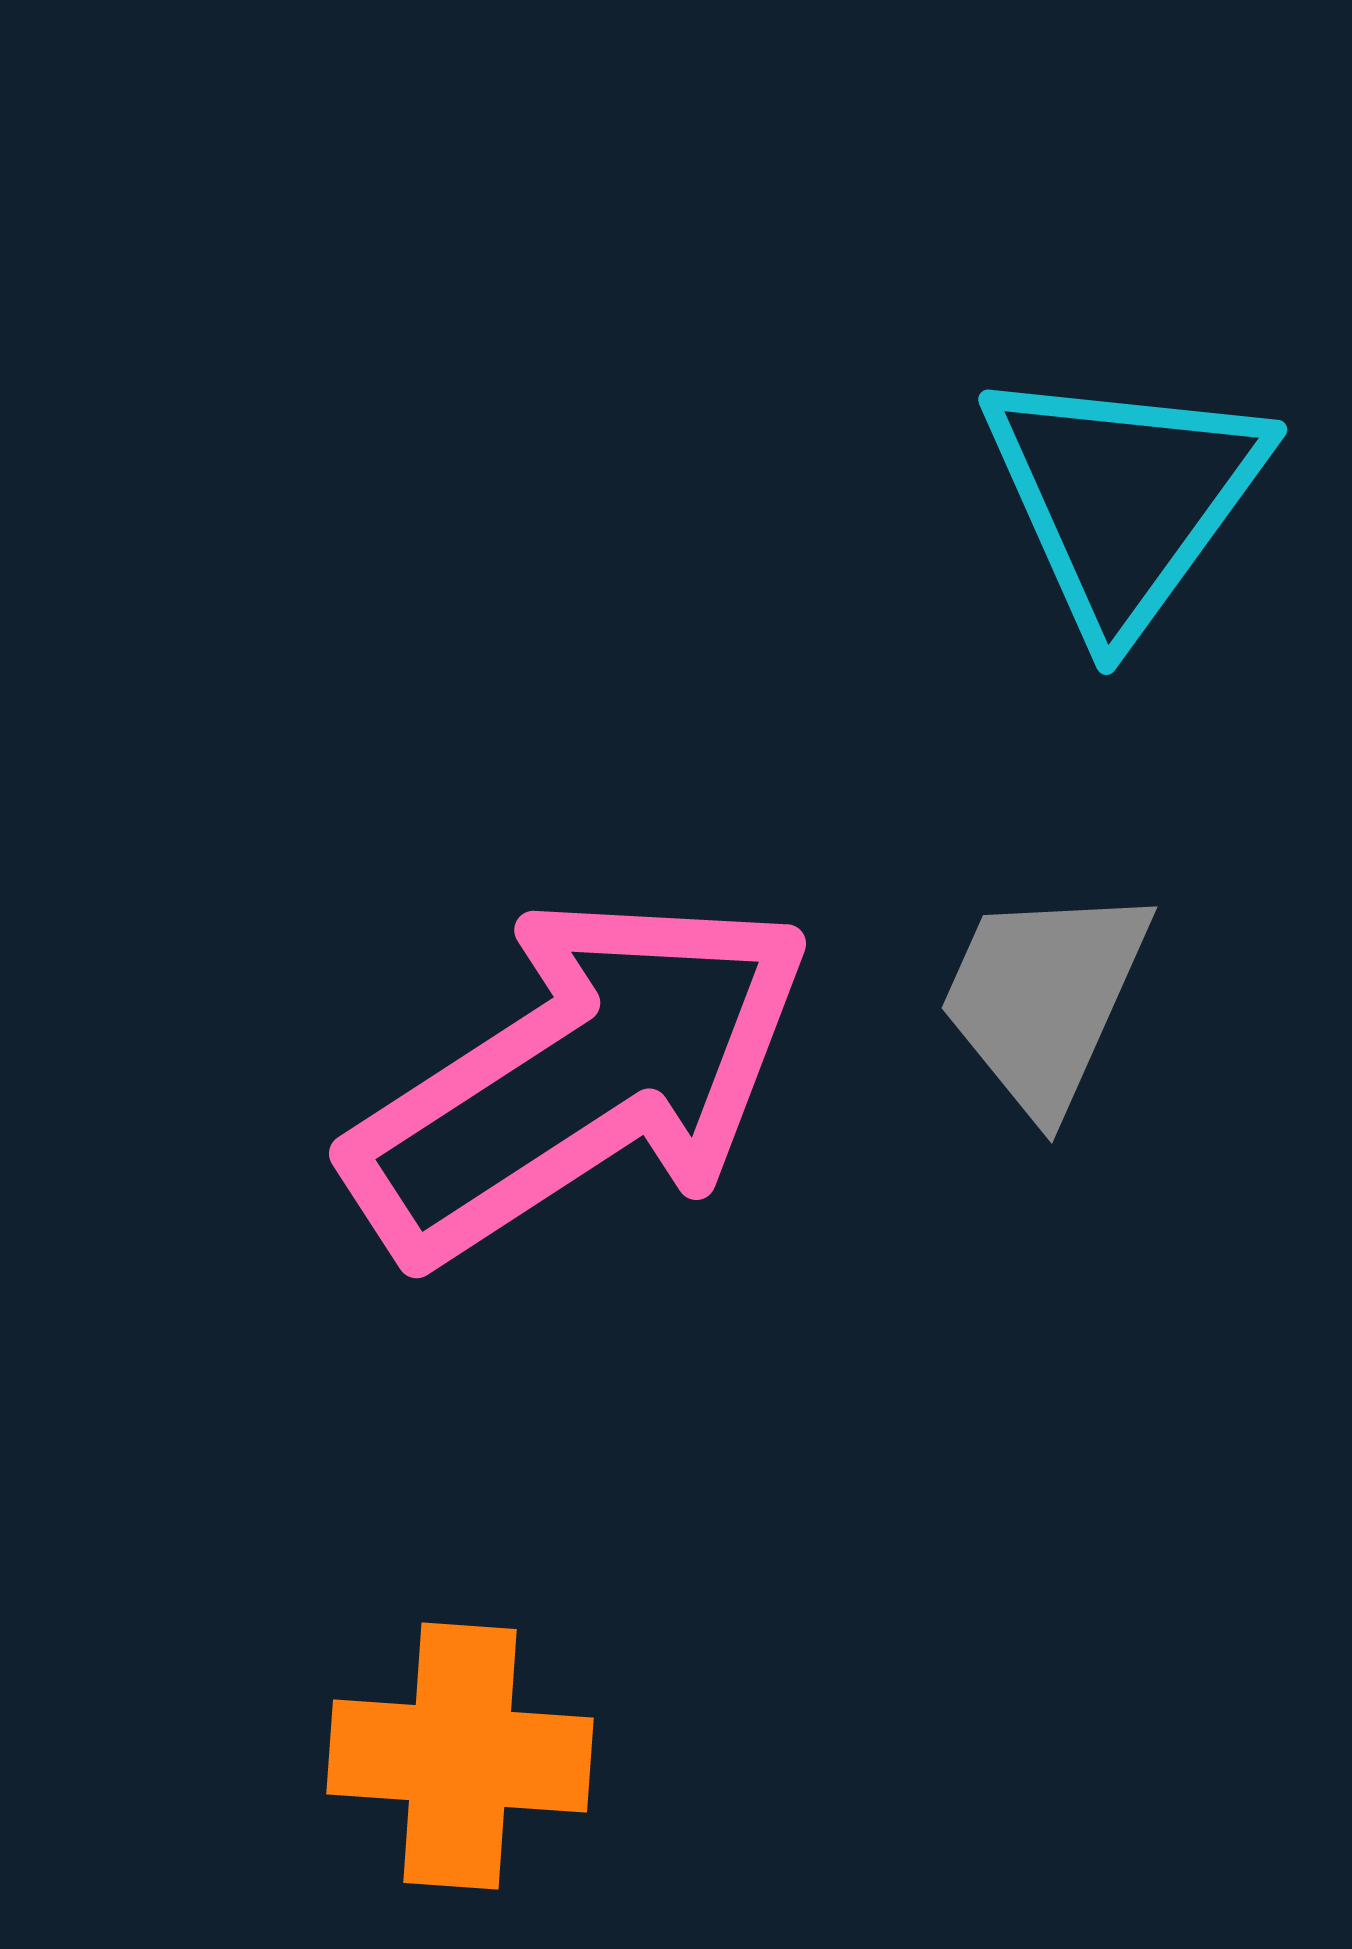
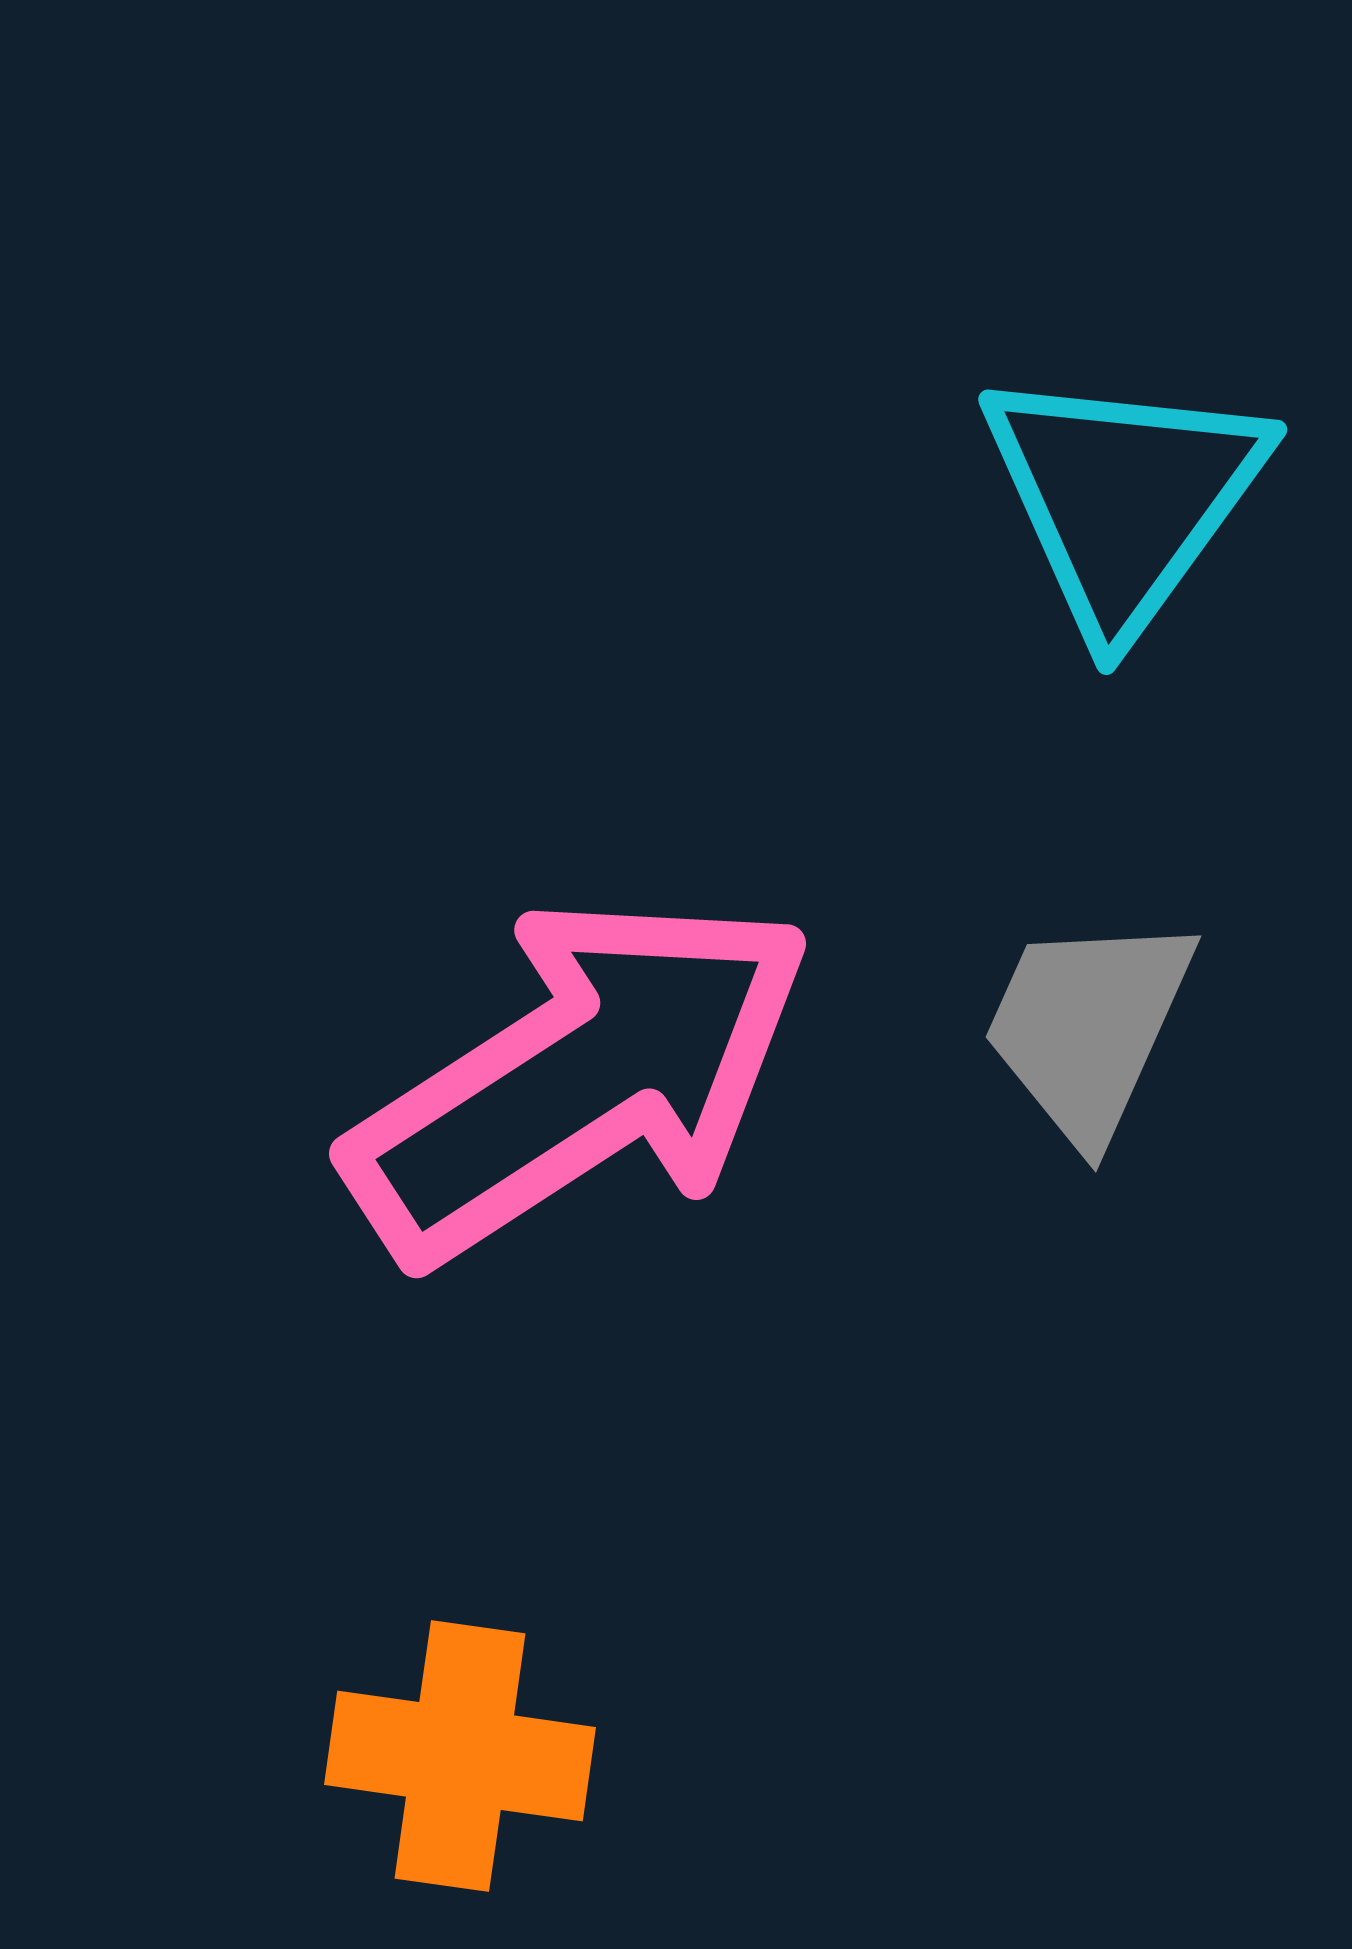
gray trapezoid: moved 44 px right, 29 px down
orange cross: rotated 4 degrees clockwise
